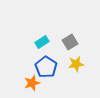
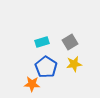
cyan rectangle: rotated 16 degrees clockwise
yellow star: moved 2 px left
orange star: moved 1 px down; rotated 21 degrees clockwise
